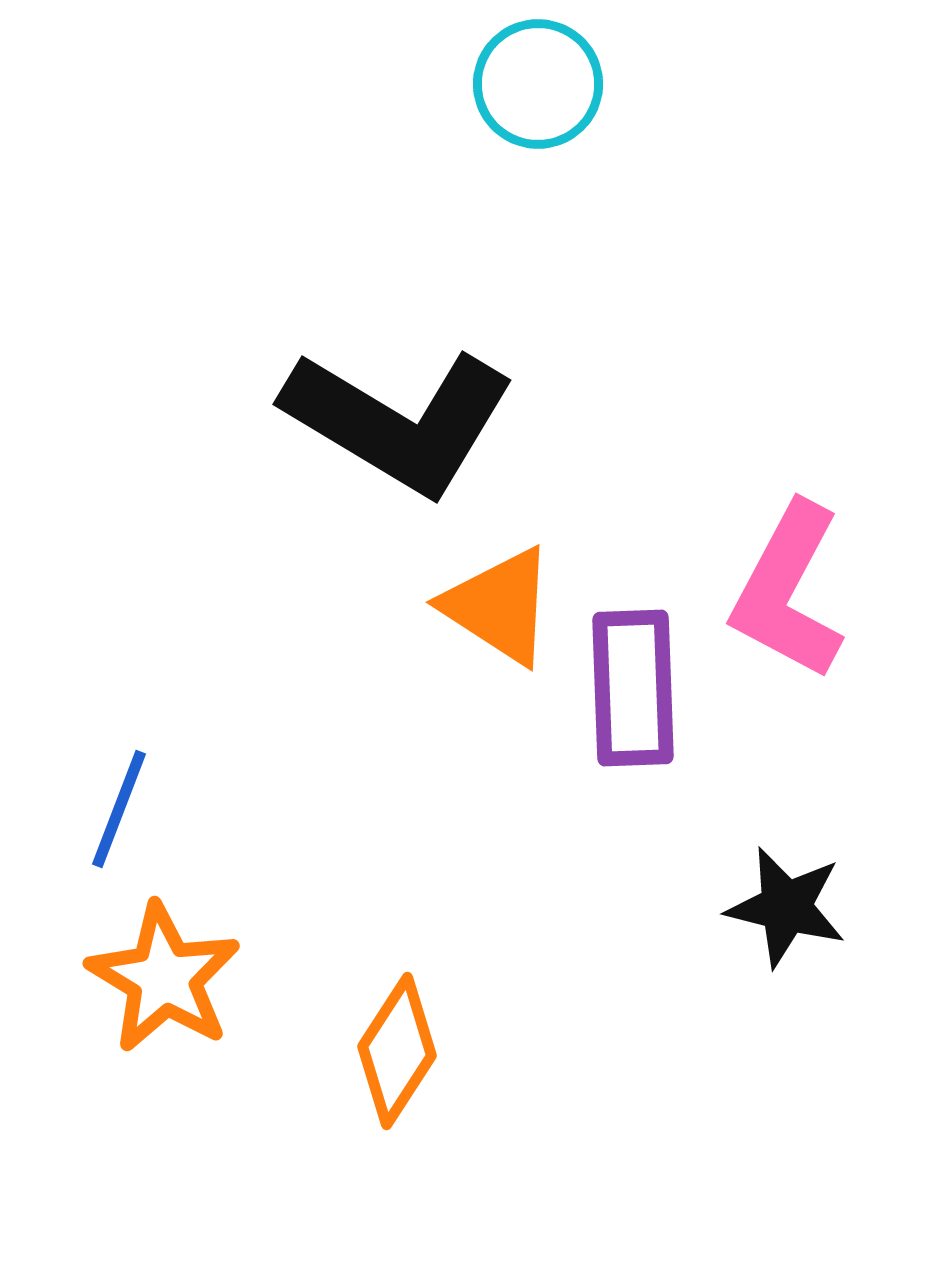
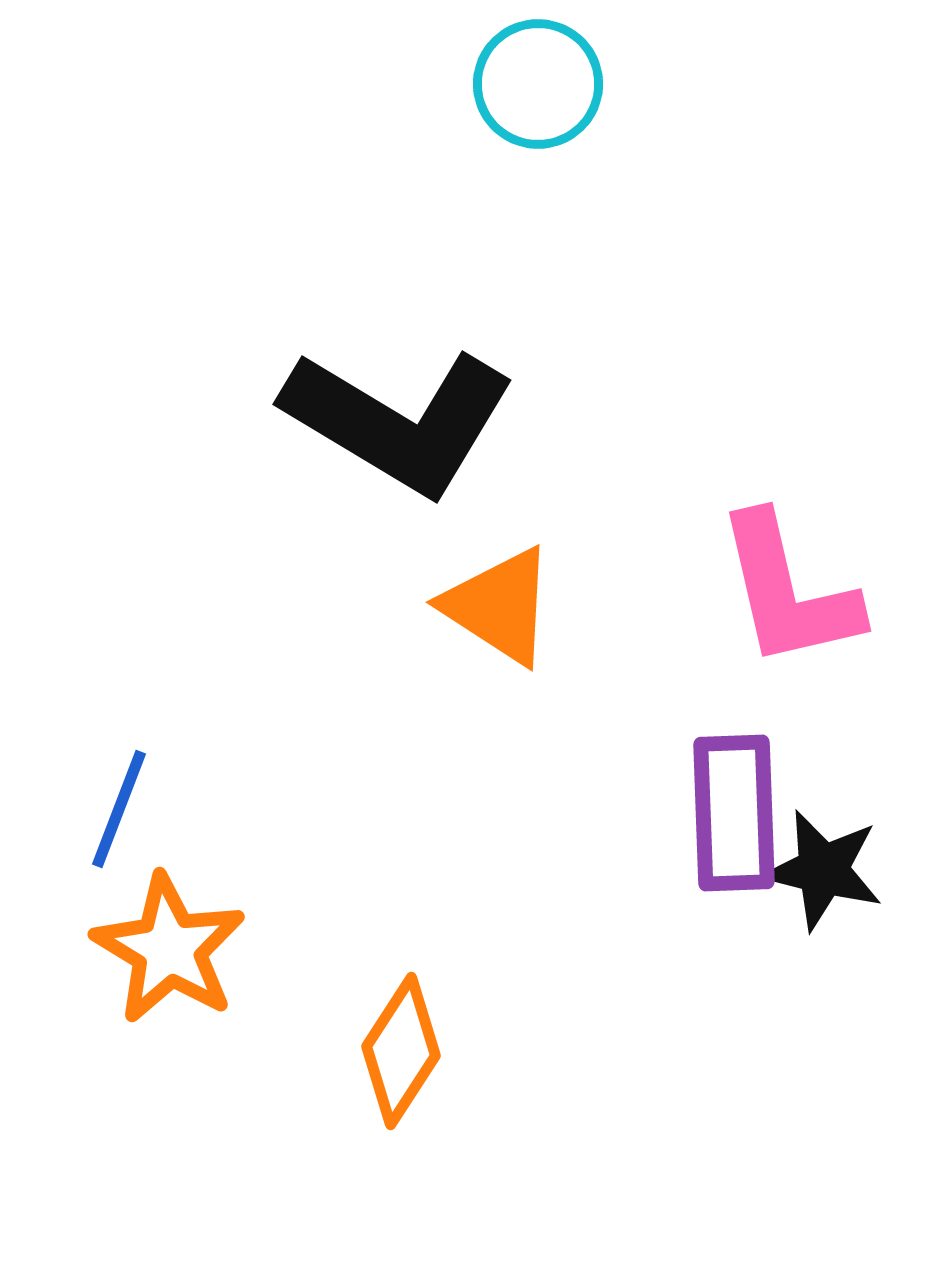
pink L-shape: rotated 41 degrees counterclockwise
purple rectangle: moved 101 px right, 125 px down
black star: moved 37 px right, 37 px up
orange star: moved 5 px right, 29 px up
orange diamond: moved 4 px right
